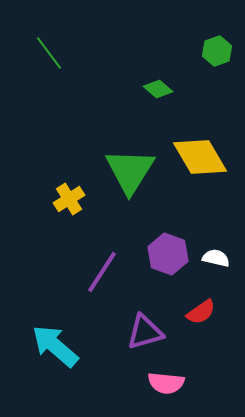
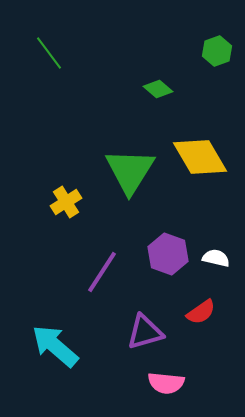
yellow cross: moved 3 px left, 3 px down
